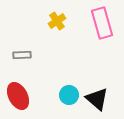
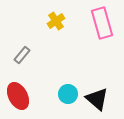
yellow cross: moved 1 px left
gray rectangle: rotated 48 degrees counterclockwise
cyan circle: moved 1 px left, 1 px up
